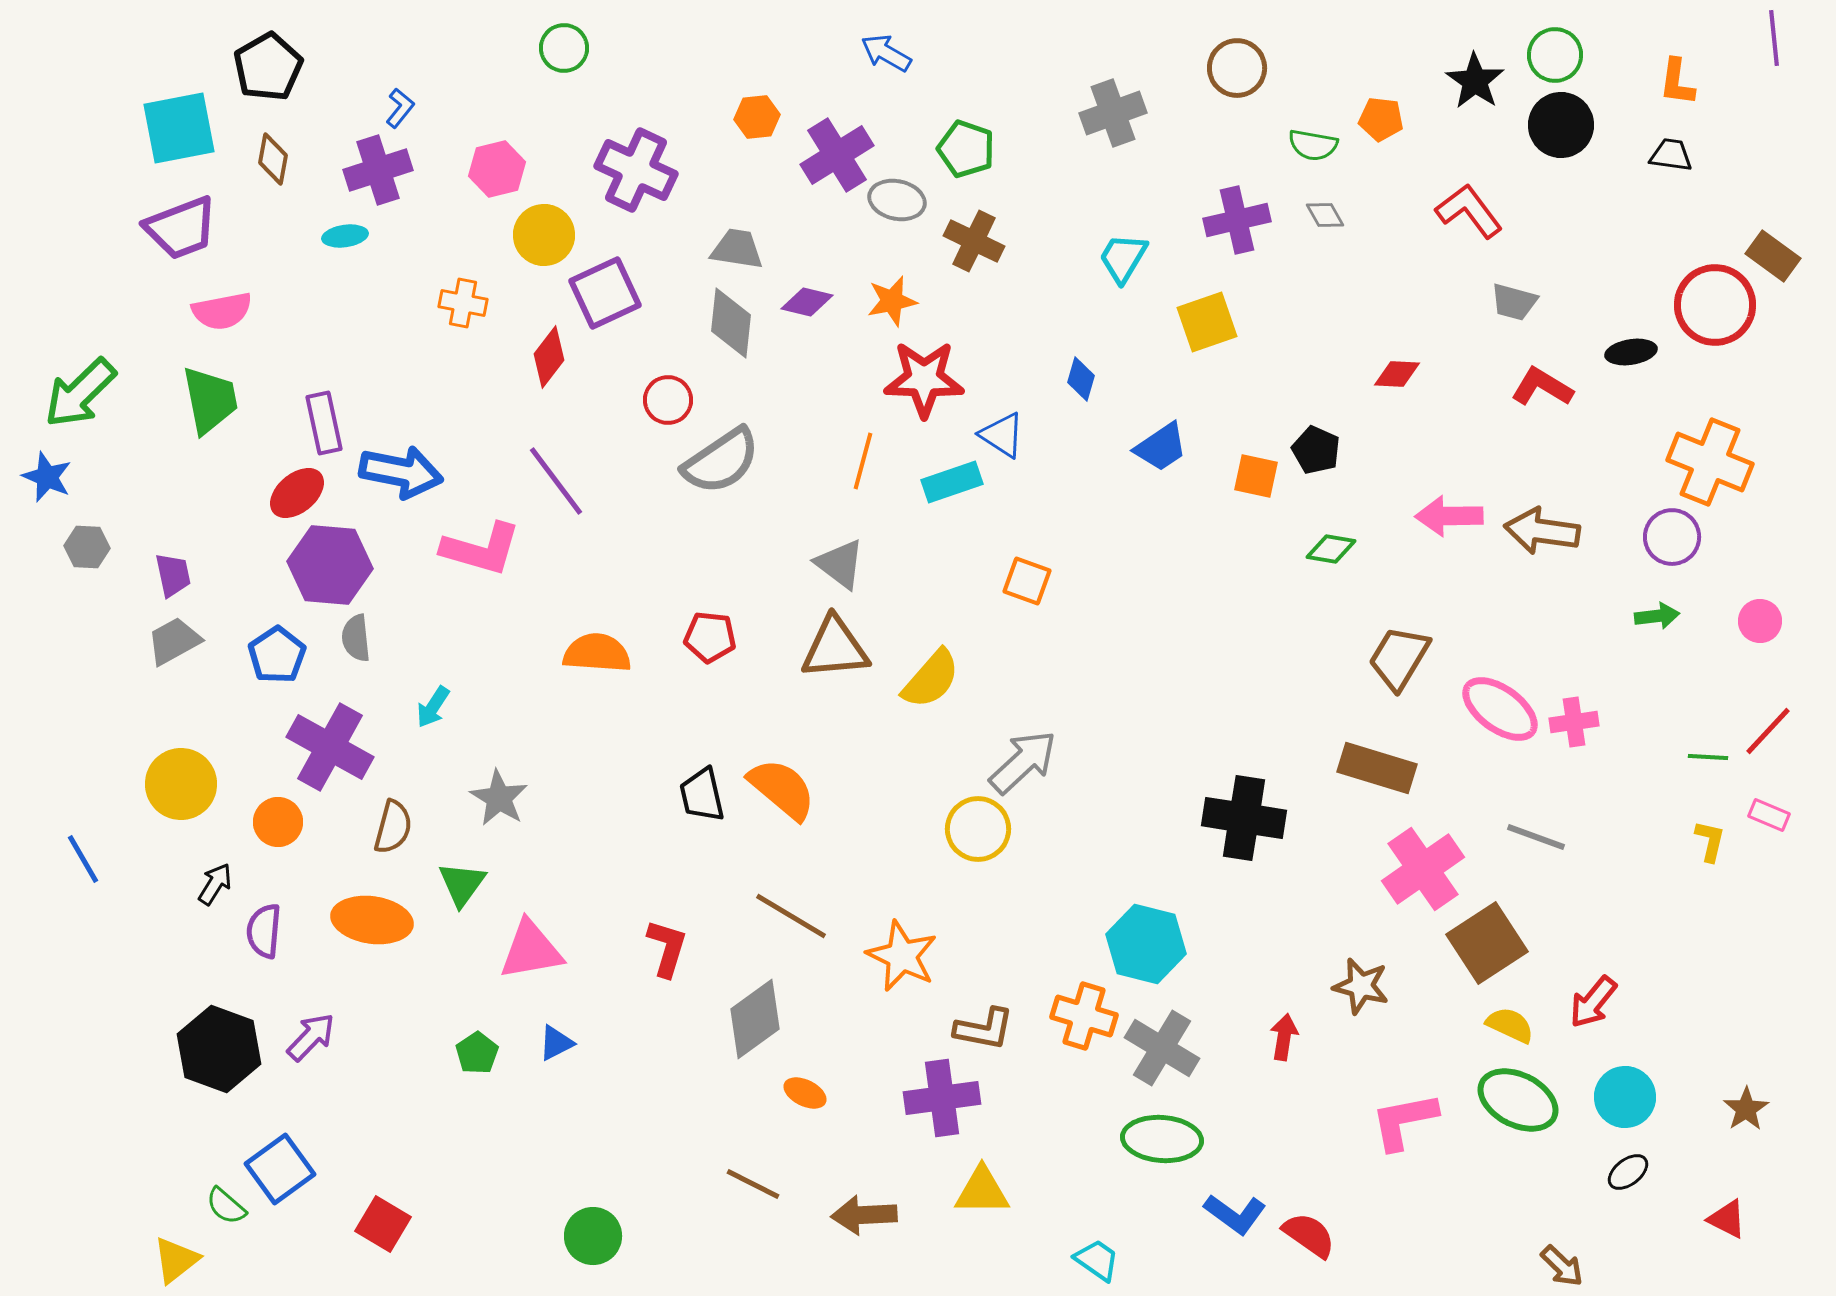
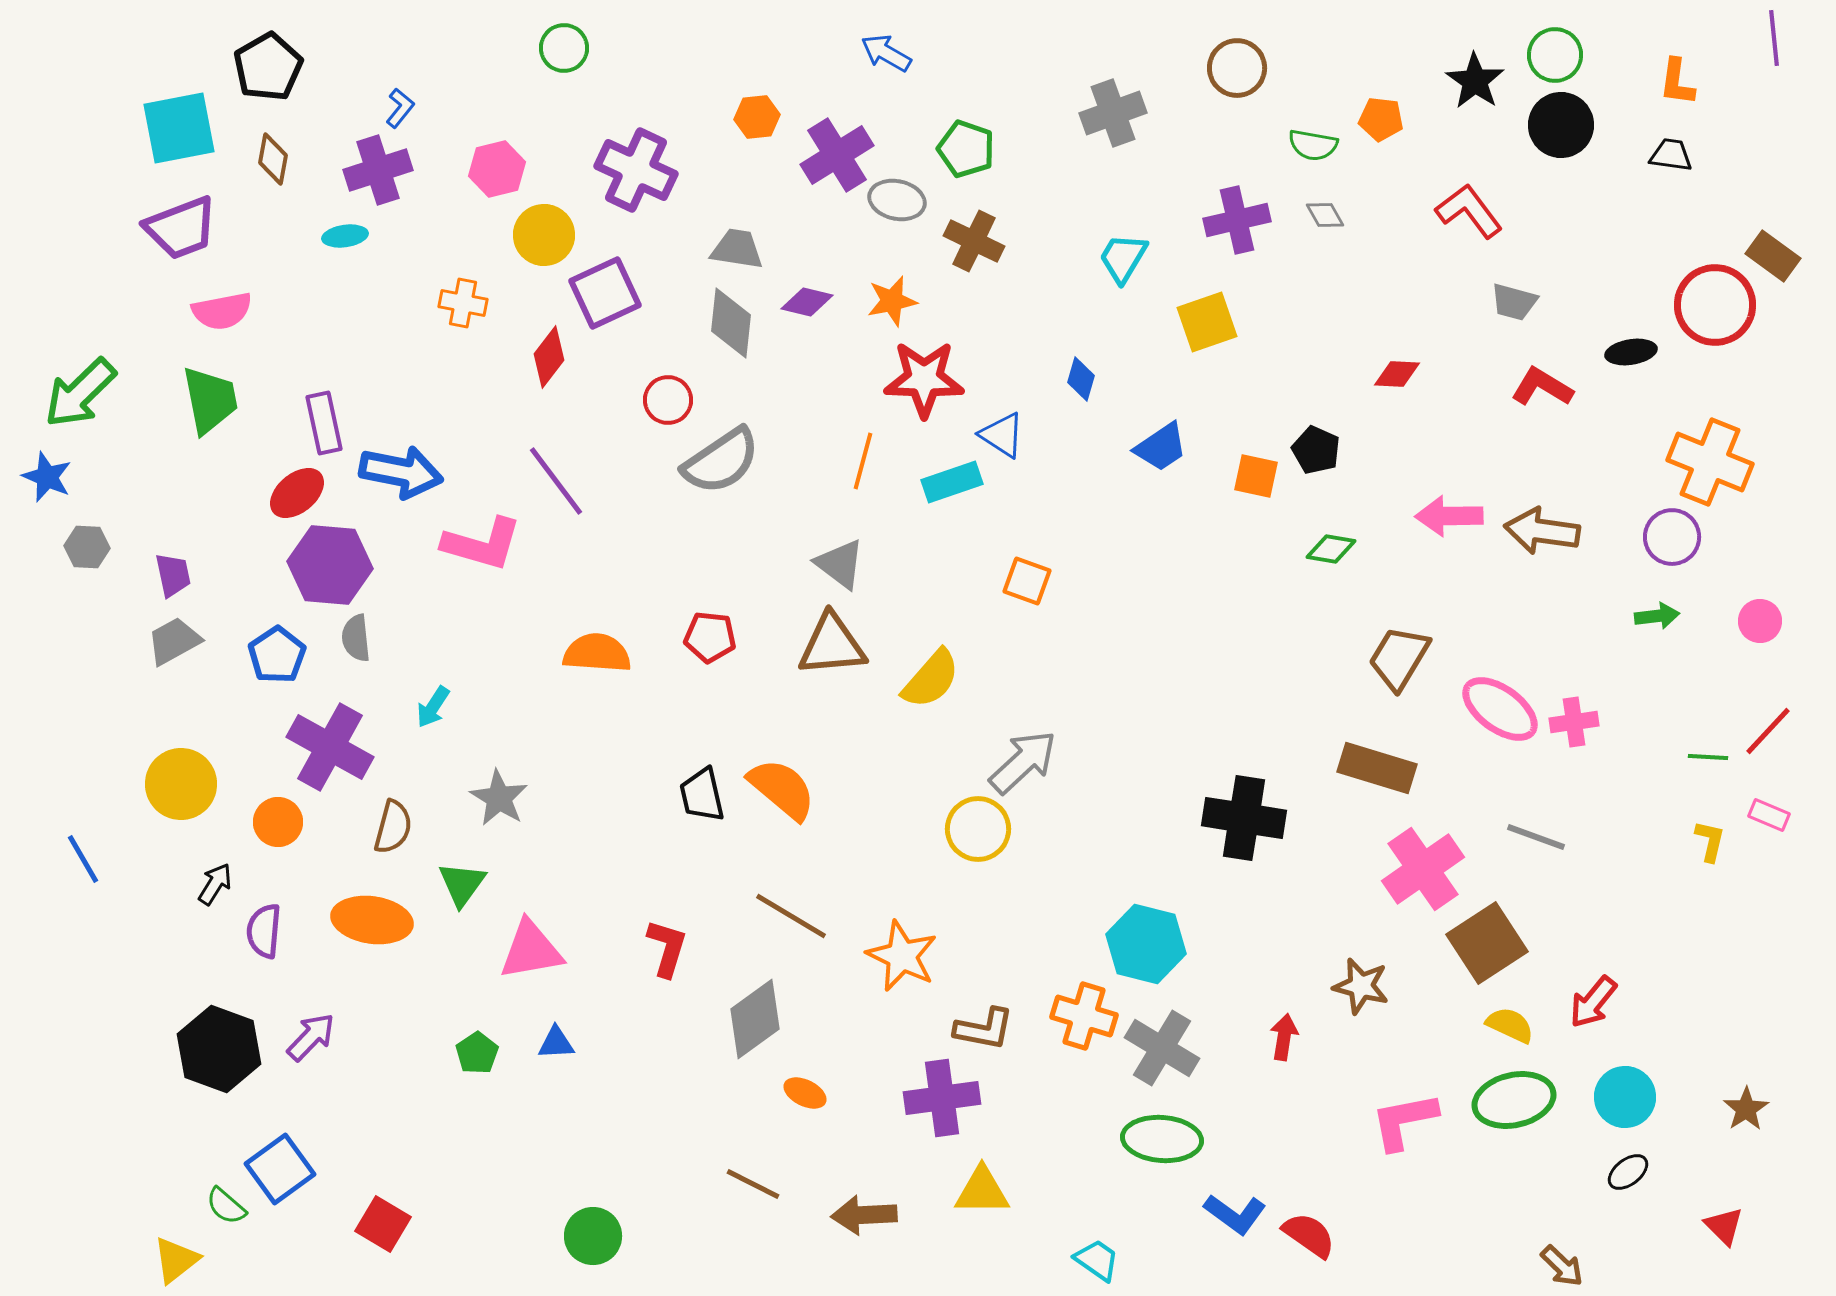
pink L-shape at (481, 549): moved 1 px right, 5 px up
brown triangle at (835, 648): moved 3 px left, 3 px up
blue triangle at (556, 1043): rotated 24 degrees clockwise
green ellipse at (1518, 1100): moved 4 px left; rotated 40 degrees counterclockwise
red triangle at (1727, 1219): moved 3 px left, 7 px down; rotated 18 degrees clockwise
